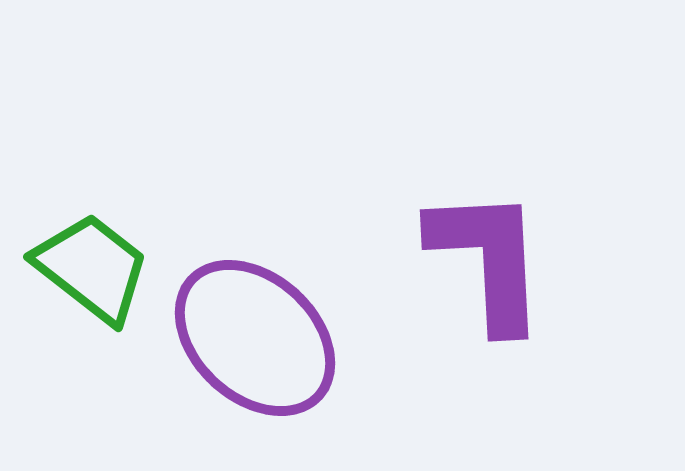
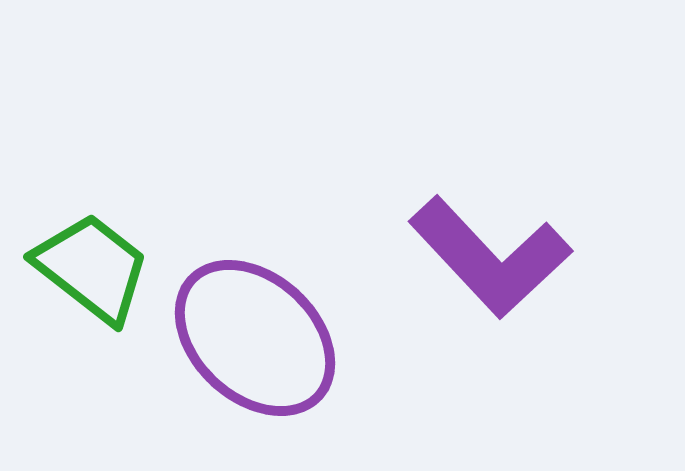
purple L-shape: moved 2 px right, 2 px up; rotated 140 degrees clockwise
